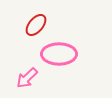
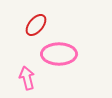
pink arrow: rotated 120 degrees clockwise
